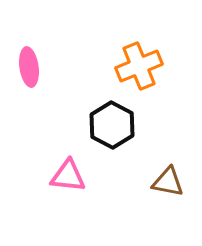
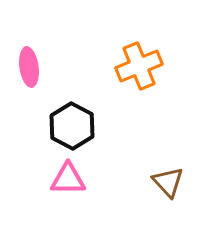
black hexagon: moved 40 px left, 1 px down
pink triangle: moved 3 px down; rotated 6 degrees counterclockwise
brown triangle: rotated 36 degrees clockwise
